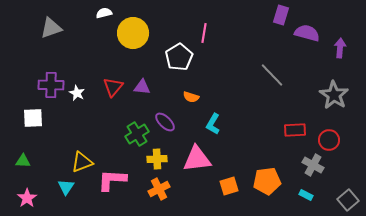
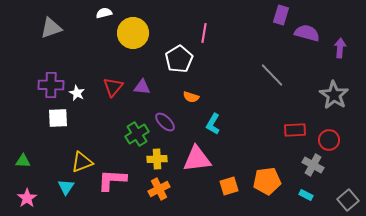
white pentagon: moved 2 px down
white square: moved 25 px right
